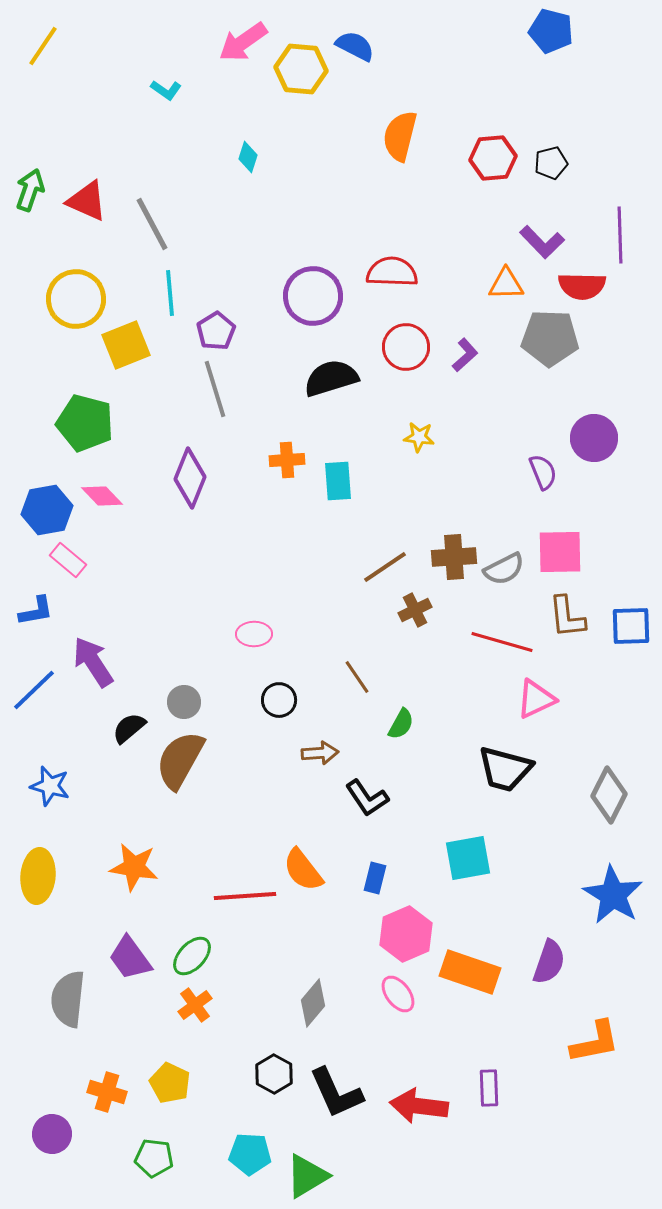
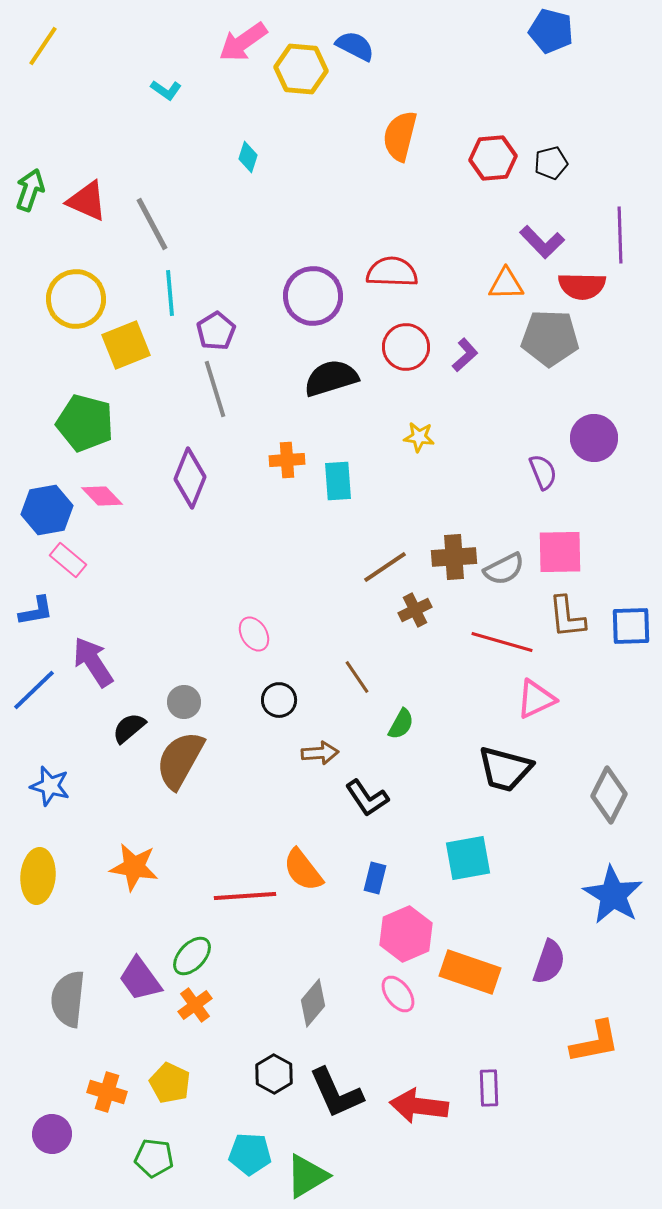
pink ellipse at (254, 634): rotated 60 degrees clockwise
purple trapezoid at (130, 958): moved 10 px right, 21 px down
